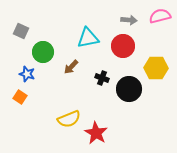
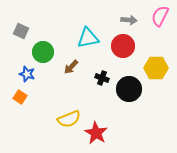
pink semicircle: rotated 50 degrees counterclockwise
